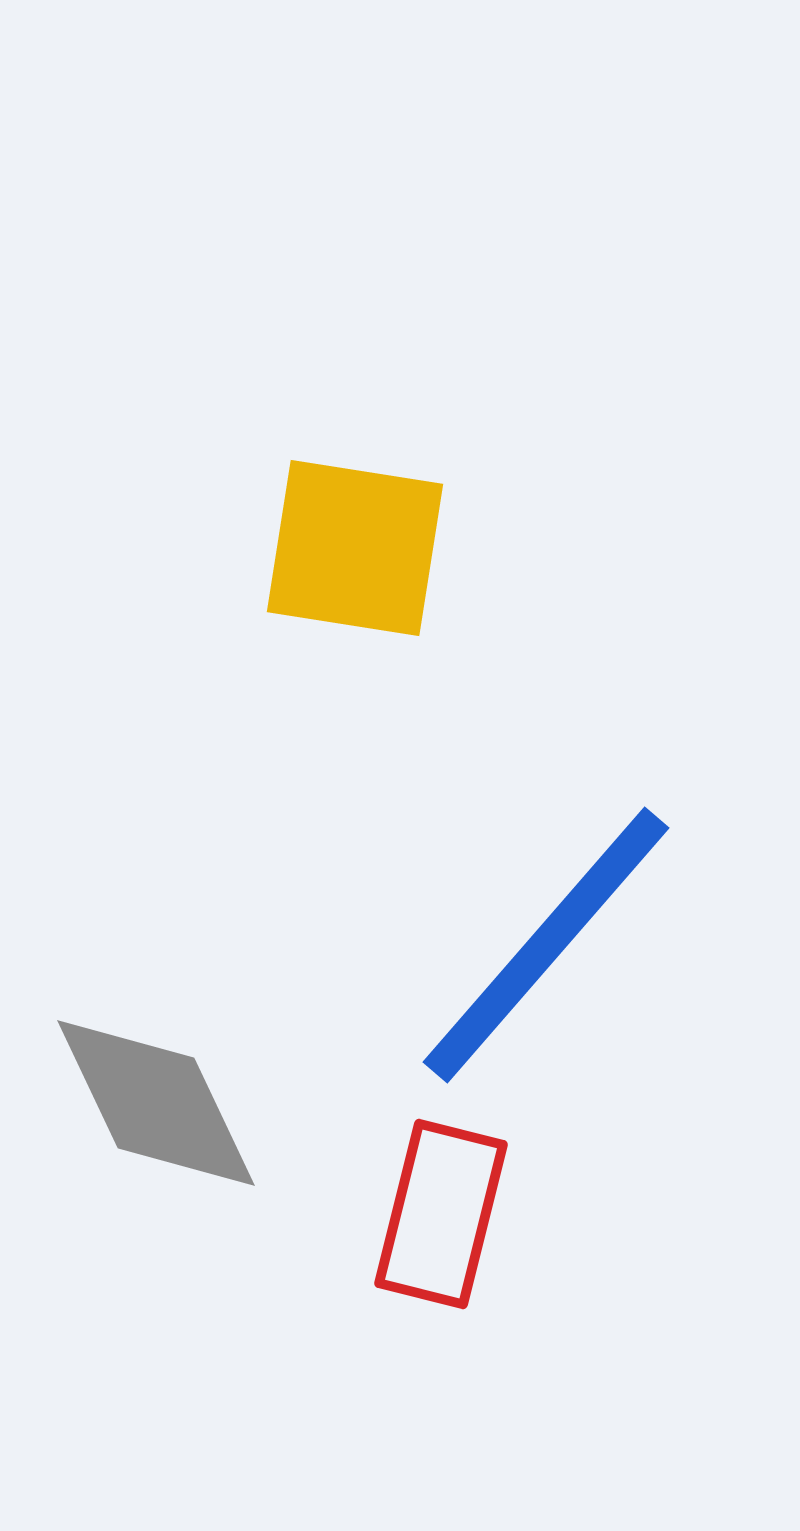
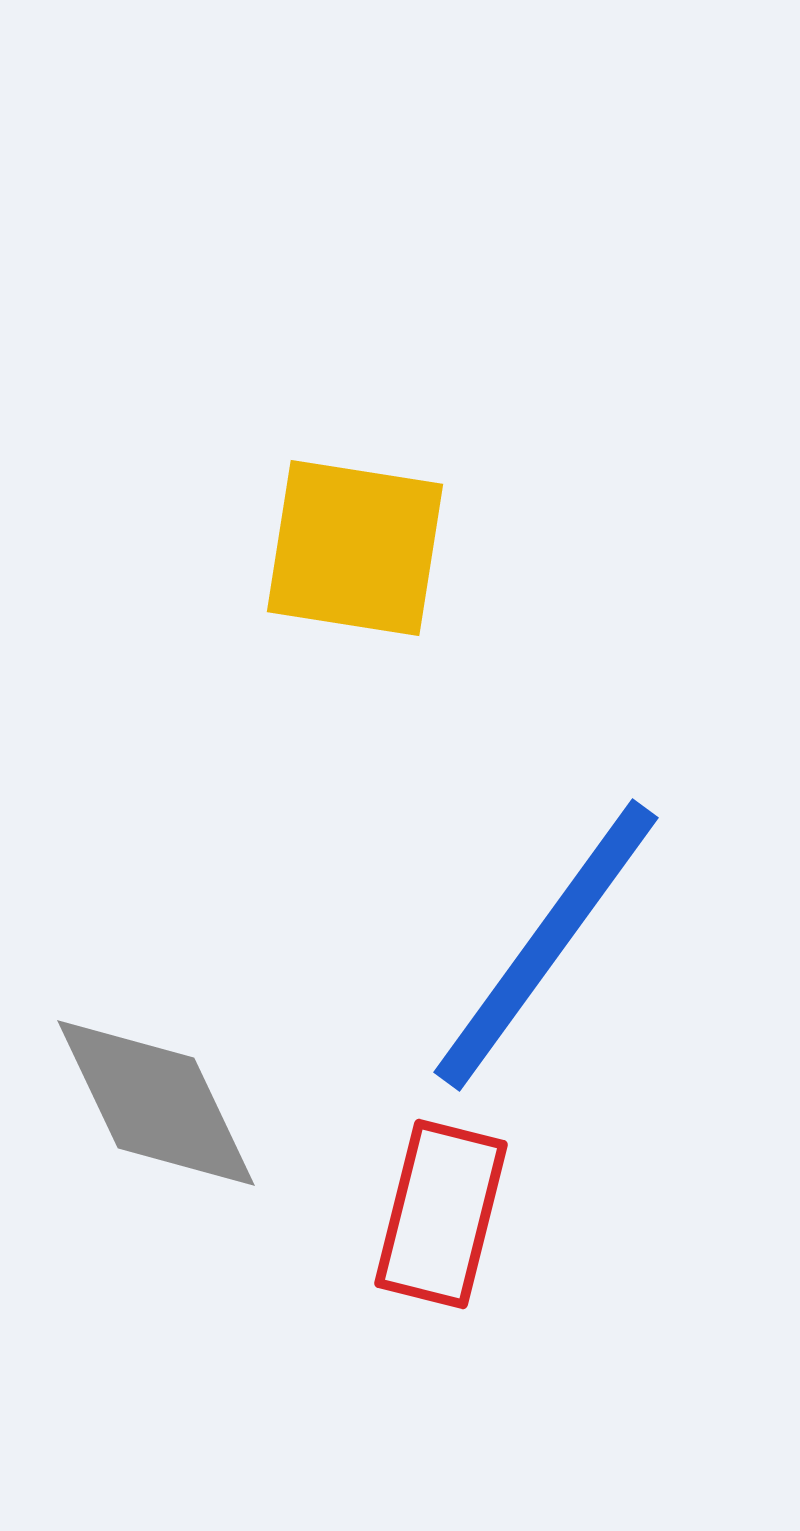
blue line: rotated 5 degrees counterclockwise
